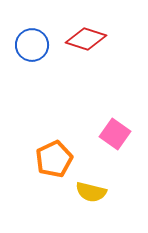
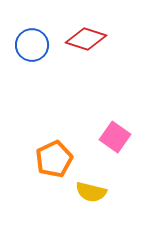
pink square: moved 3 px down
